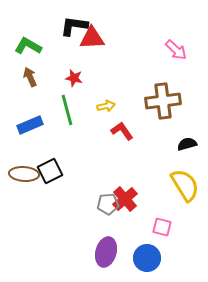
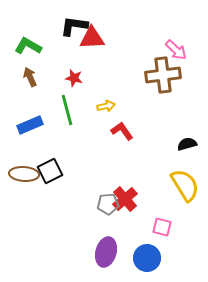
brown cross: moved 26 px up
